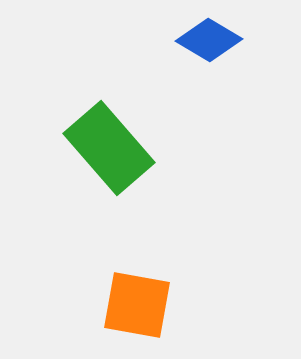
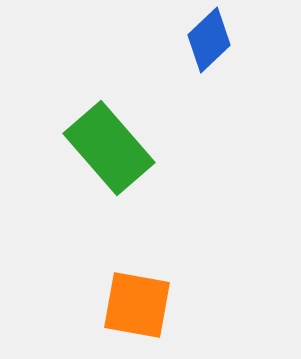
blue diamond: rotated 74 degrees counterclockwise
